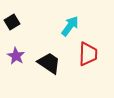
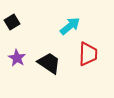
cyan arrow: rotated 15 degrees clockwise
purple star: moved 1 px right, 2 px down
